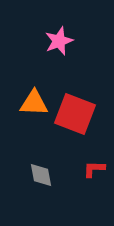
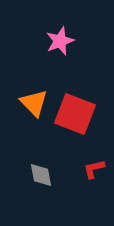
pink star: moved 1 px right
orange triangle: rotated 44 degrees clockwise
red L-shape: rotated 15 degrees counterclockwise
